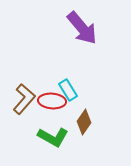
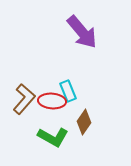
purple arrow: moved 4 px down
cyan rectangle: moved 1 px down; rotated 10 degrees clockwise
